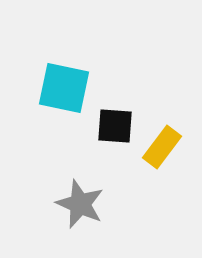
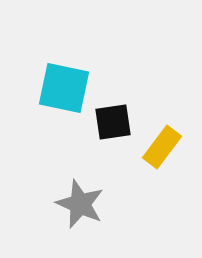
black square: moved 2 px left, 4 px up; rotated 12 degrees counterclockwise
